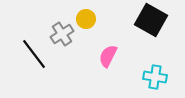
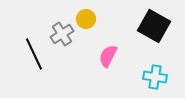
black square: moved 3 px right, 6 px down
black line: rotated 12 degrees clockwise
